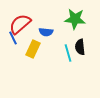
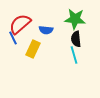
blue semicircle: moved 2 px up
black semicircle: moved 4 px left, 8 px up
cyan line: moved 6 px right, 2 px down
